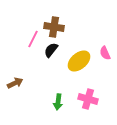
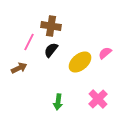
brown cross: moved 3 px left, 1 px up
pink line: moved 4 px left, 3 px down
pink semicircle: rotated 72 degrees clockwise
yellow ellipse: moved 1 px right, 1 px down
brown arrow: moved 4 px right, 15 px up
pink cross: moved 10 px right; rotated 30 degrees clockwise
